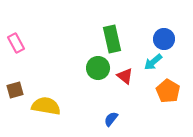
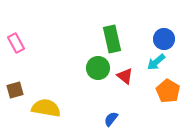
cyan arrow: moved 3 px right
yellow semicircle: moved 2 px down
